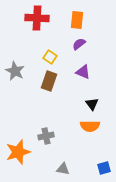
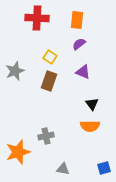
gray star: rotated 24 degrees clockwise
